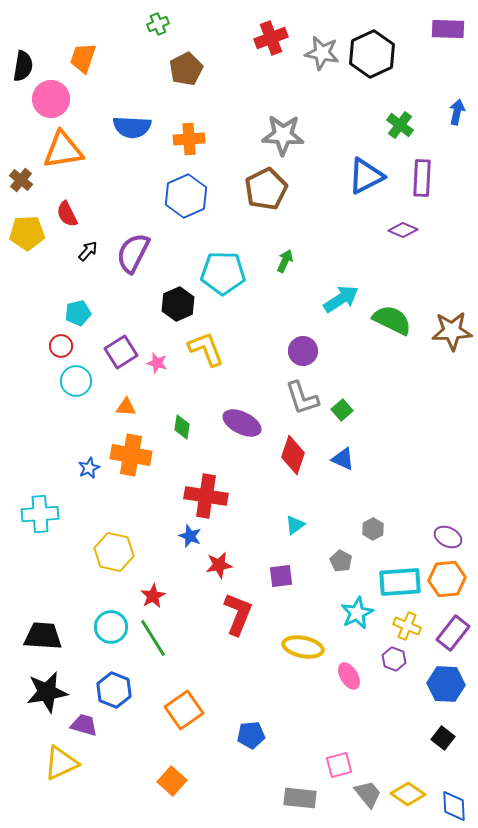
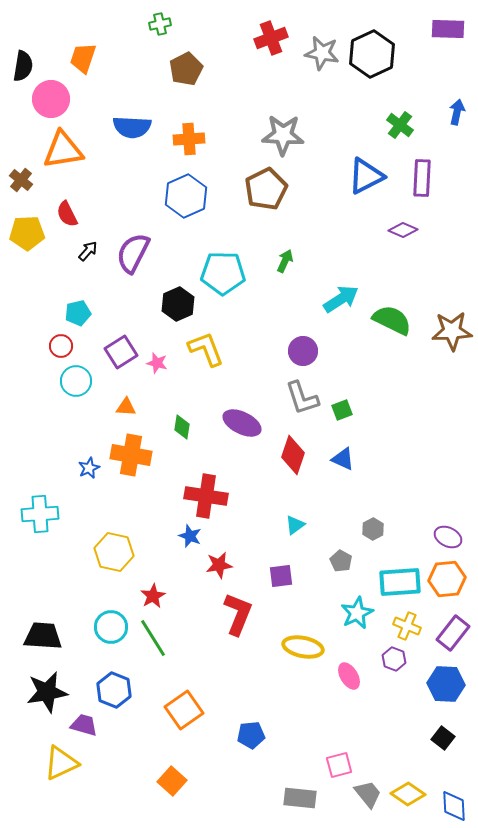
green cross at (158, 24): moved 2 px right; rotated 10 degrees clockwise
green square at (342, 410): rotated 20 degrees clockwise
